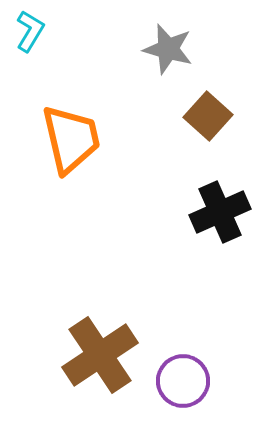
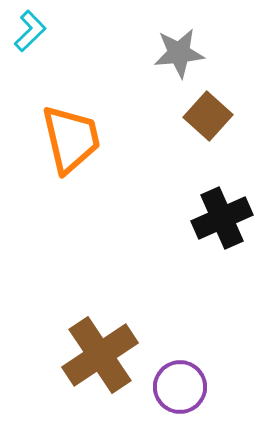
cyan L-shape: rotated 15 degrees clockwise
gray star: moved 11 px right, 4 px down; rotated 21 degrees counterclockwise
black cross: moved 2 px right, 6 px down
purple circle: moved 3 px left, 6 px down
